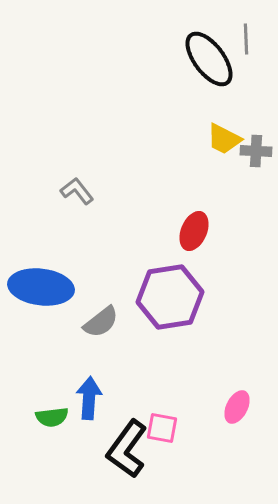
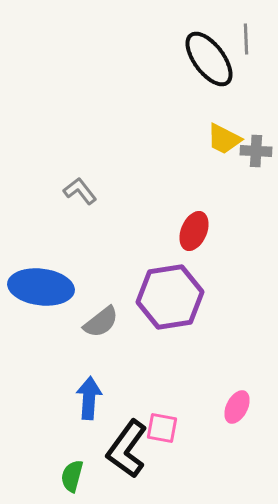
gray L-shape: moved 3 px right
green semicircle: moved 20 px right, 59 px down; rotated 112 degrees clockwise
